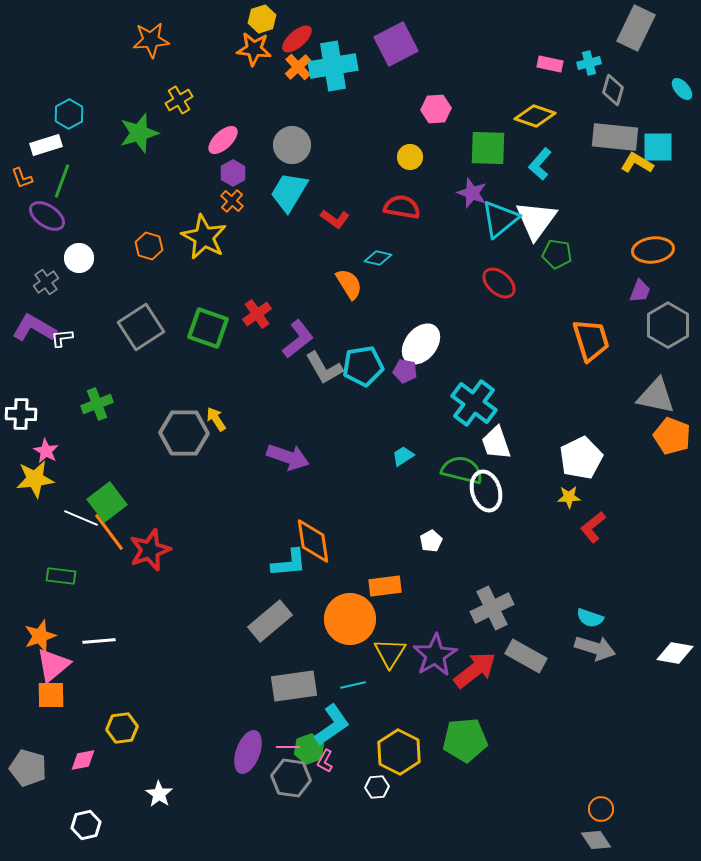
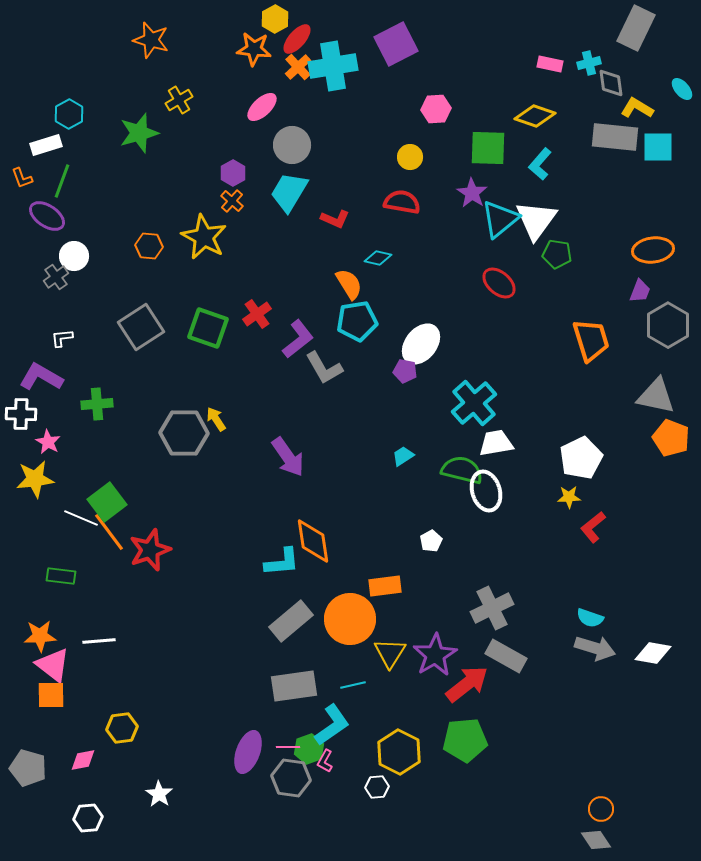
yellow hexagon at (262, 19): moved 13 px right; rotated 12 degrees counterclockwise
red ellipse at (297, 39): rotated 8 degrees counterclockwise
orange star at (151, 40): rotated 21 degrees clockwise
gray diamond at (613, 90): moved 2 px left, 7 px up; rotated 24 degrees counterclockwise
pink ellipse at (223, 140): moved 39 px right, 33 px up
yellow L-shape at (637, 163): moved 55 px up
purple star at (472, 193): rotated 12 degrees clockwise
red semicircle at (402, 207): moved 5 px up
red L-shape at (335, 219): rotated 12 degrees counterclockwise
orange hexagon at (149, 246): rotated 12 degrees counterclockwise
white circle at (79, 258): moved 5 px left, 2 px up
gray cross at (46, 282): moved 10 px right, 5 px up
purple L-shape at (34, 328): moved 7 px right, 49 px down
cyan pentagon at (363, 366): moved 6 px left, 45 px up
cyan cross at (474, 403): rotated 12 degrees clockwise
green cross at (97, 404): rotated 16 degrees clockwise
orange pentagon at (672, 436): moved 1 px left, 2 px down
white trapezoid at (496, 443): rotated 99 degrees clockwise
pink star at (46, 451): moved 2 px right, 9 px up
purple arrow at (288, 457): rotated 36 degrees clockwise
cyan L-shape at (289, 563): moved 7 px left, 1 px up
gray rectangle at (270, 621): moved 21 px right
orange star at (40, 636): rotated 16 degrees clockwise
white diamond at (675, 653): moved 22 px left
gray rectangle at (526, 656): moved 20 px left
pink triangle at (53, 665): rotated 42 degrees counterclockwise
red arrow at (475, 670): moved 8 px left, 14 px down
white hexagon at (86, 825): moved 2 px right, 7 px up; rotated 8 degrees clockwise
